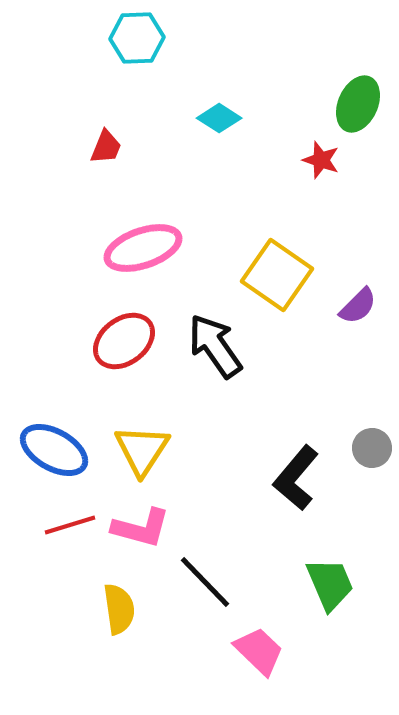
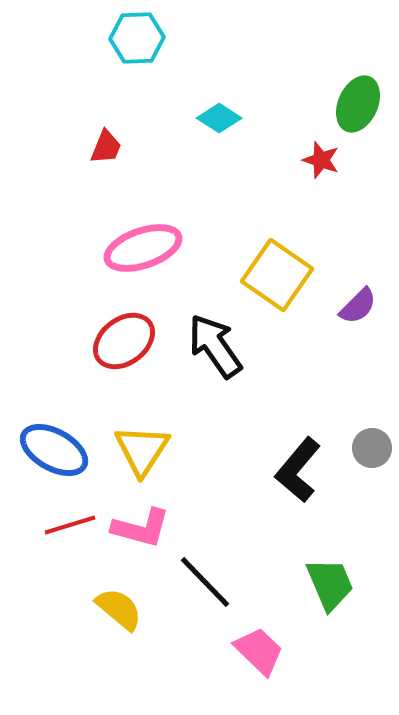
black L-shape: moved 2 px right, 8 px up
yellow semicircle: rotated 42 degrees counterclockwise
